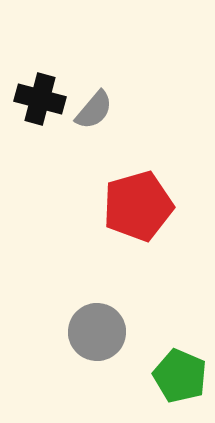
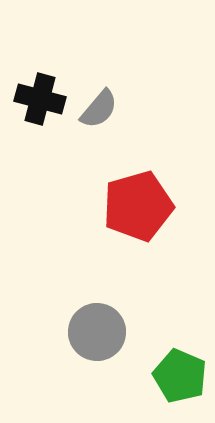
gray semicircle: moved 5 px right, 1 px up
